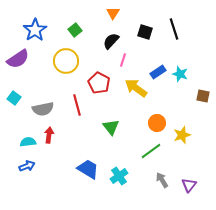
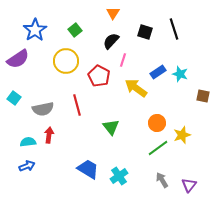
red pentagon: moved 7 px up
green line: moved 7 px right, 3 px up
